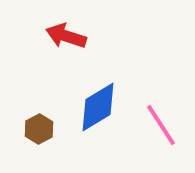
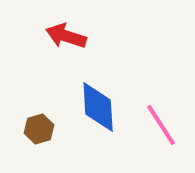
blue diamond: rotated 62 degrees counterclockwise
brown hexagon: rotated 12 degrees clockwise
